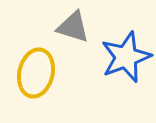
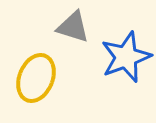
yellow ellipse: moved 5 px down; rotated 9 degrees clockwise
